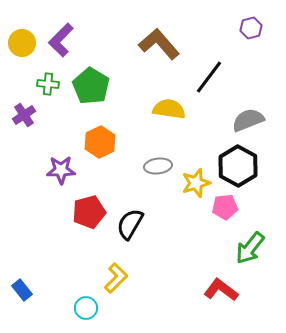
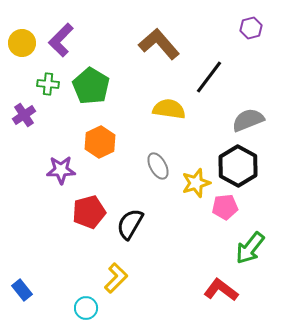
gray ellipse: rotated 68 degrees clockwise
